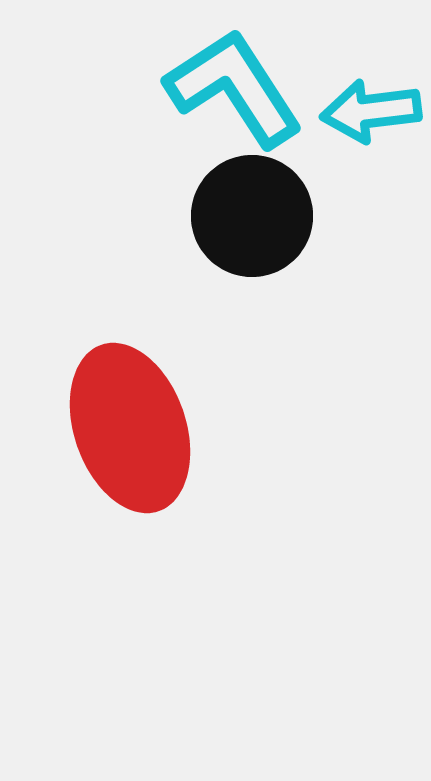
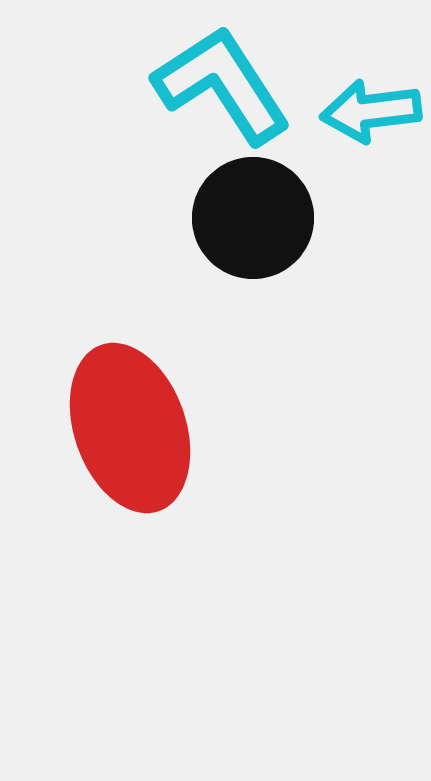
cyan L-shape: moved 12 px left, 3 px up
black circle: moved 1 px right, 2 px down
